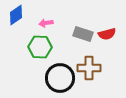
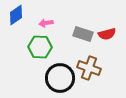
brown cross: rotated 20 degrees clockwise
